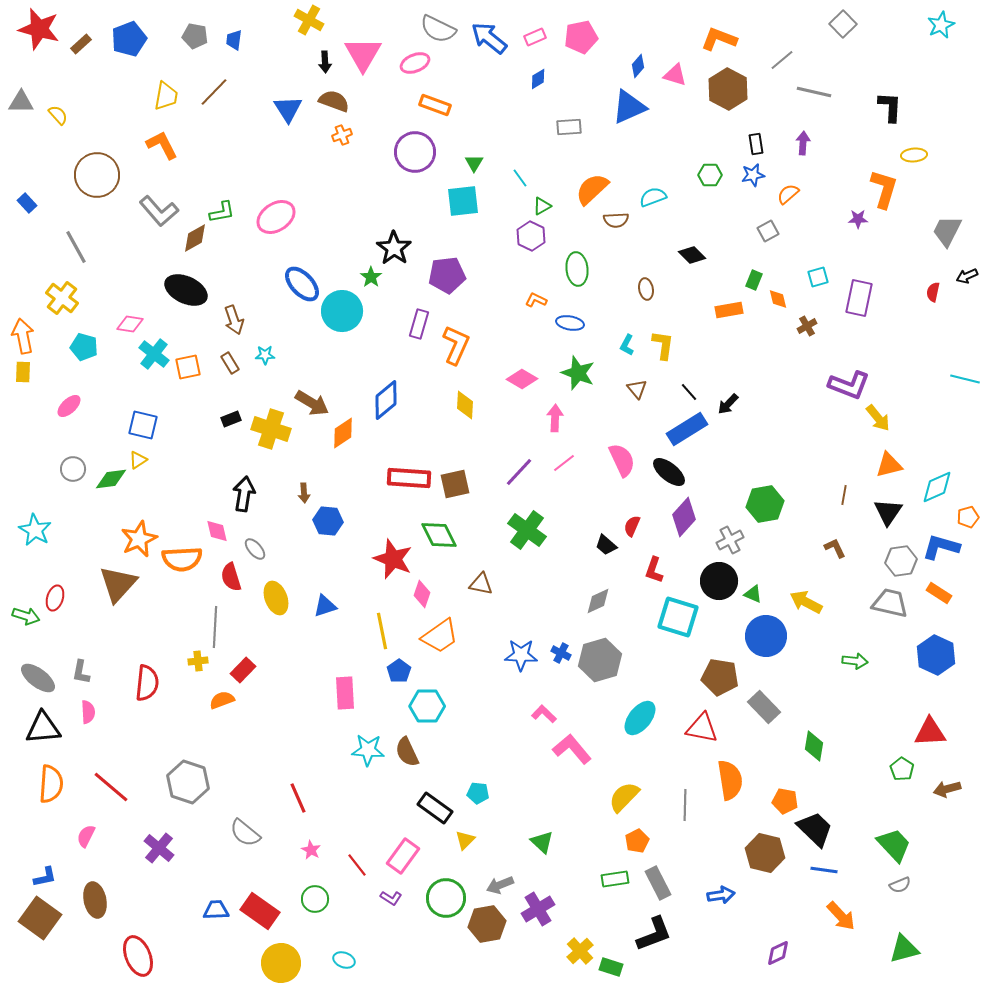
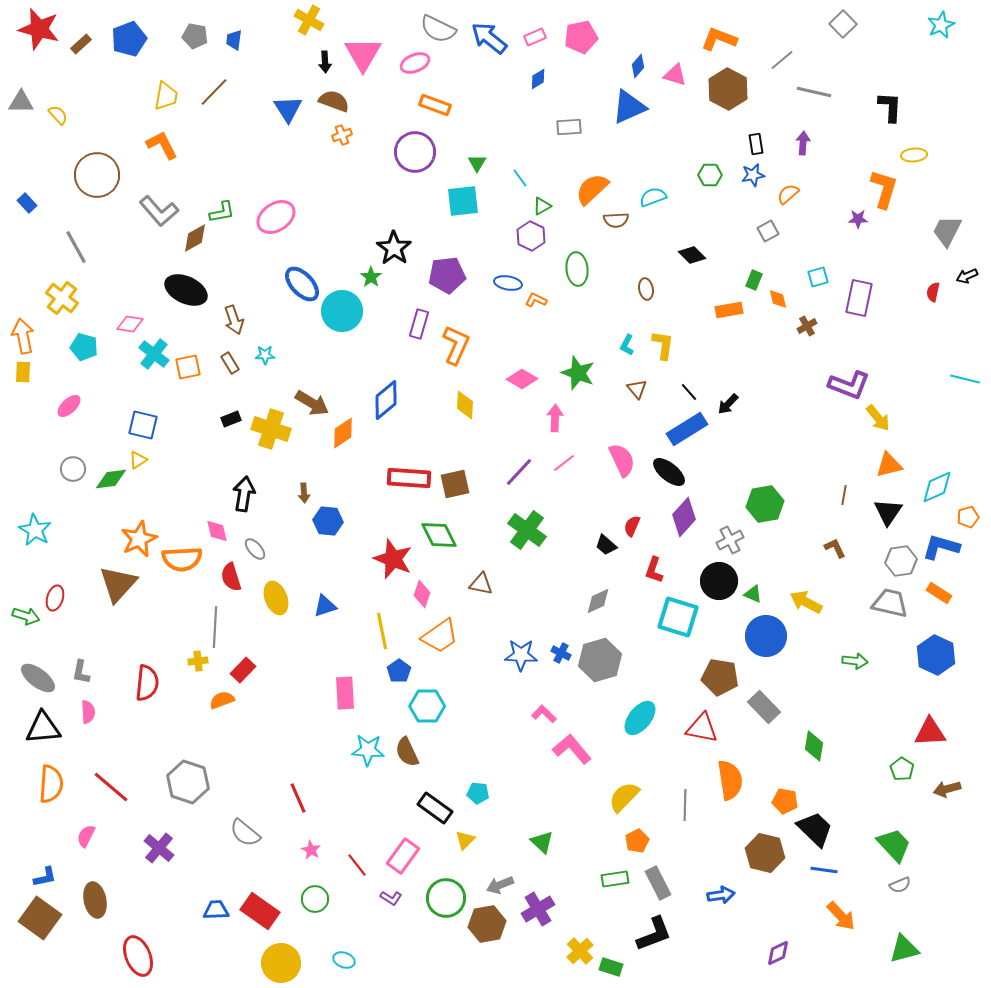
green triangle at (474, 163): moved 3 px right
blue ellipse at (570, 323): moved 62 px left, 40 px up
